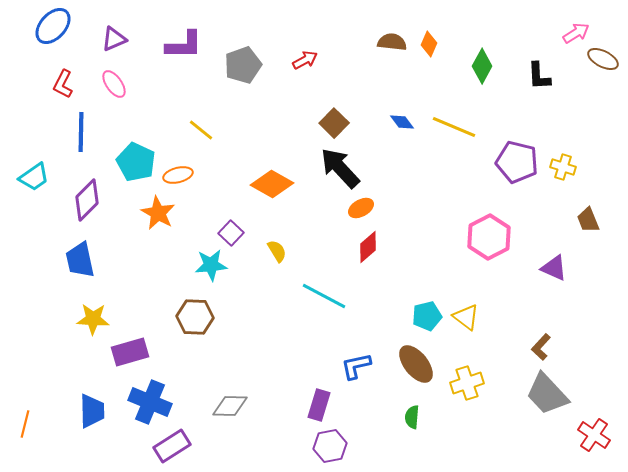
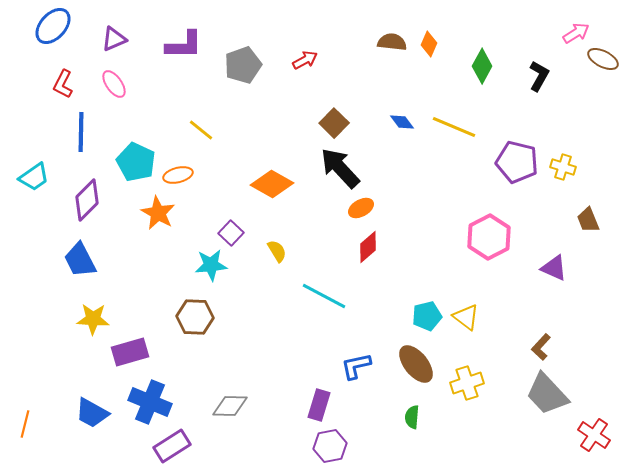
black L-shape at (539, 76): rotated 148 degrees counterclockwise
blue trapezoid at (80, 260): rotated 15 degrees counterclockwise
blue trapezoid at (92, 411): moved 2 px down; rotated 120 degrees clockwise
